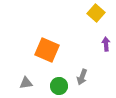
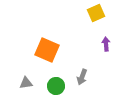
yellow square: rotated 24 degrees clockwise
green circle: moved 3 px left
